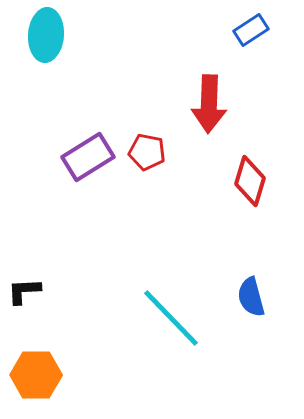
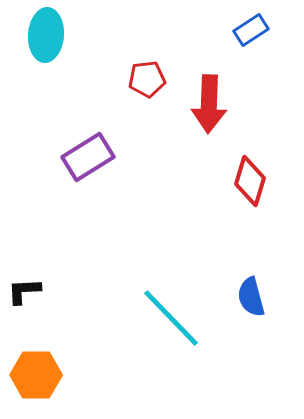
red pentagon: moved 73 px up; rotated 18 degrees counterclockwise
